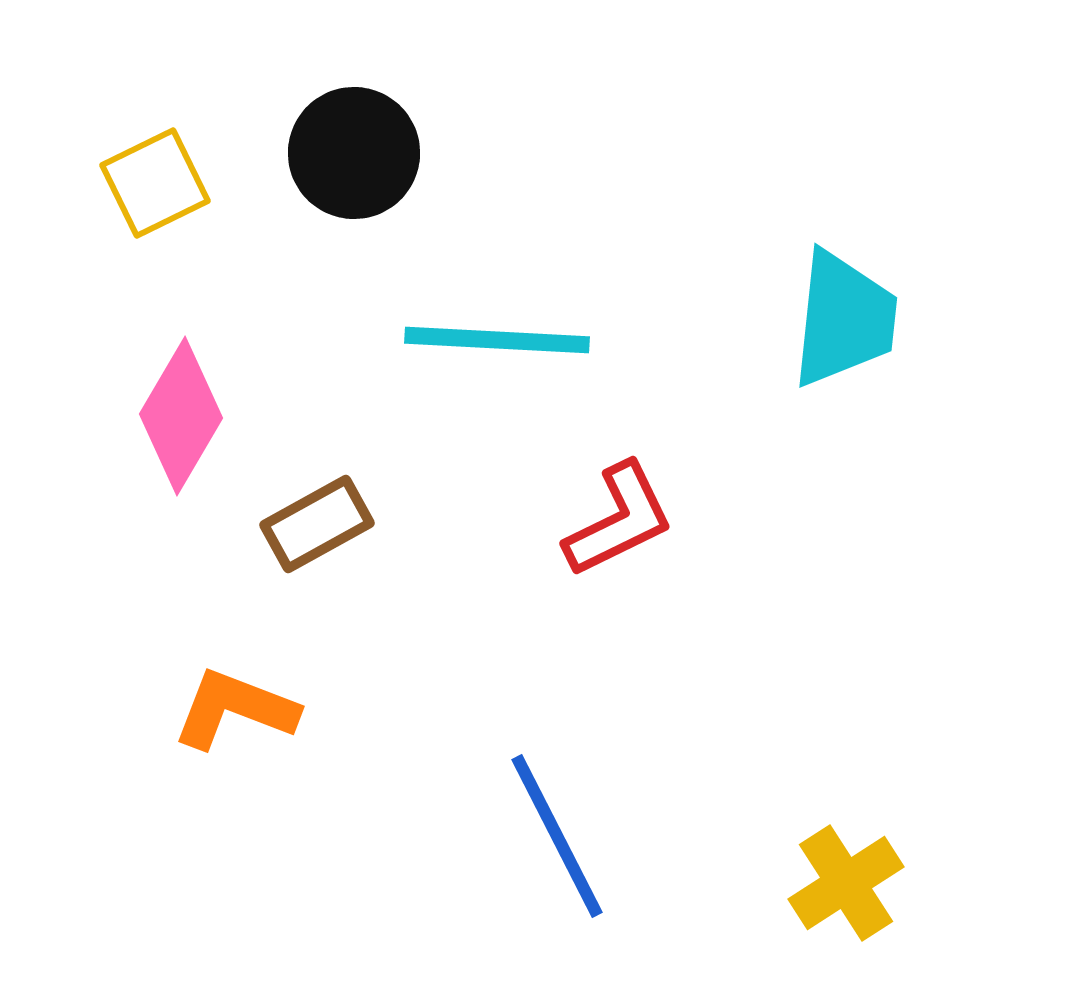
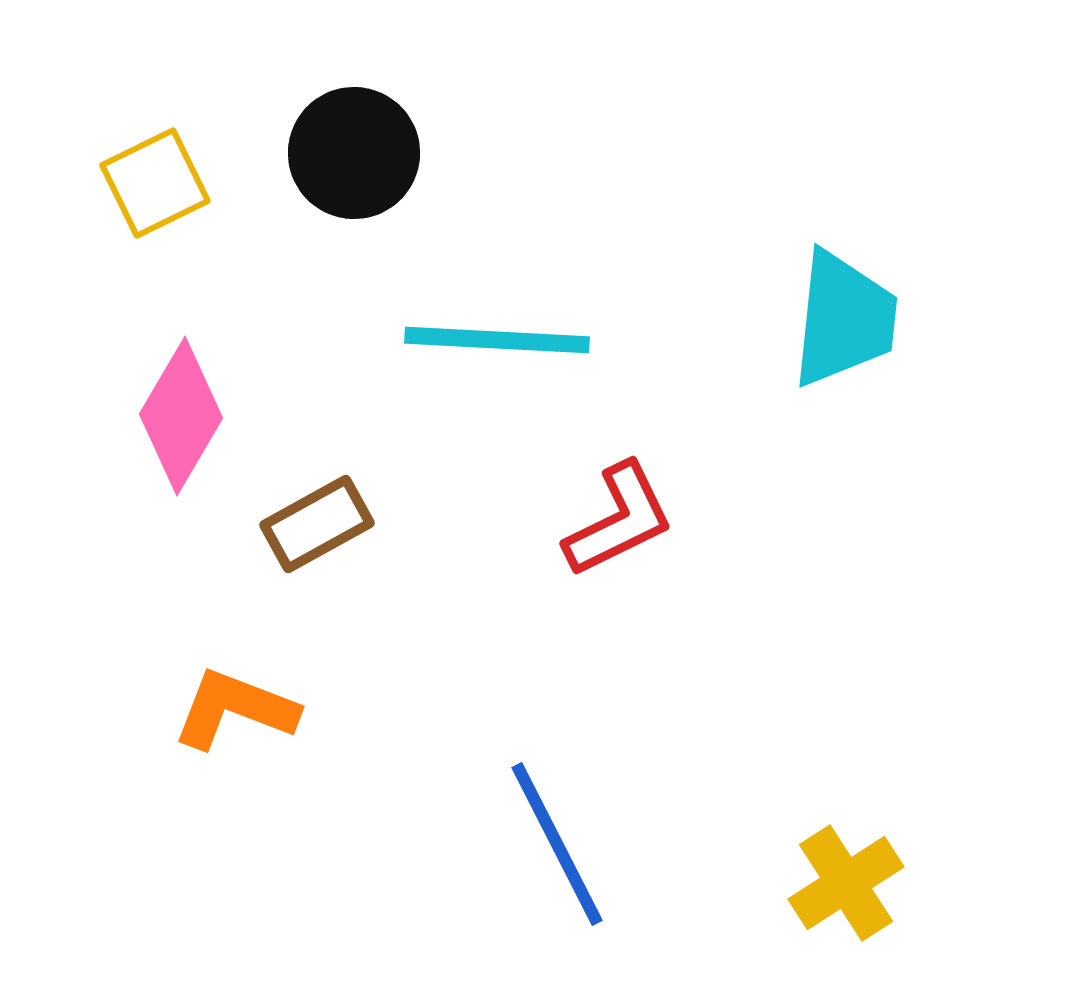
blue line: moved 8 px down
